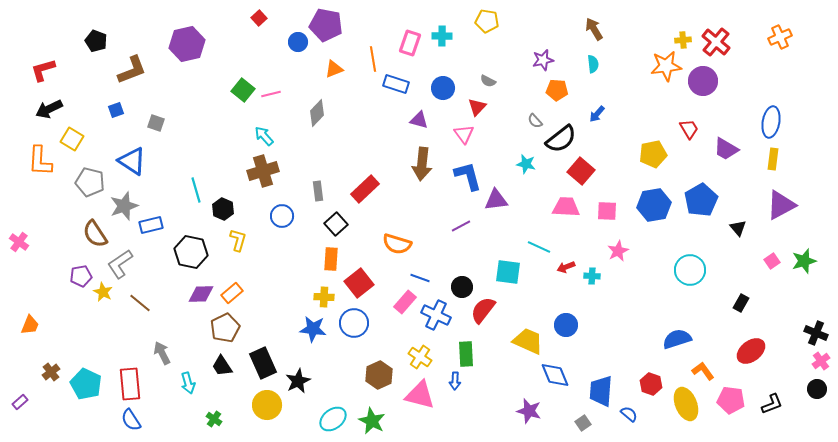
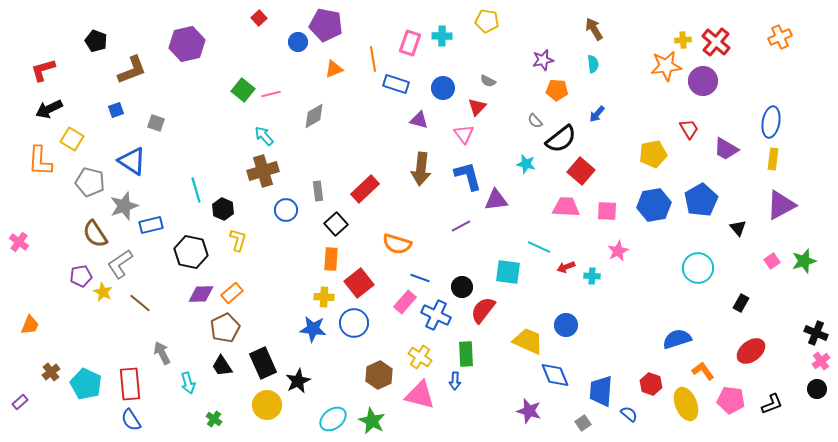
gray diamond at (317, 113): moved 3 px left, 3 px down; rotated 16 degrees clockwise
brown arrow at (422, 164): moved 1 px left, 5 px down
blue circle at (282, 216): moved 4 px right, 6 px up
cyan circle at (690, 270): moved 8 px right, 2 px up
